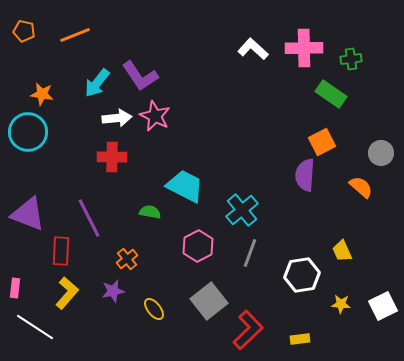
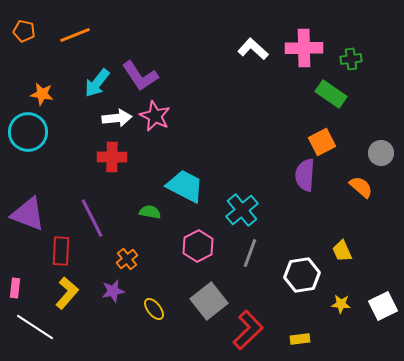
purple line: moved 3 px right
